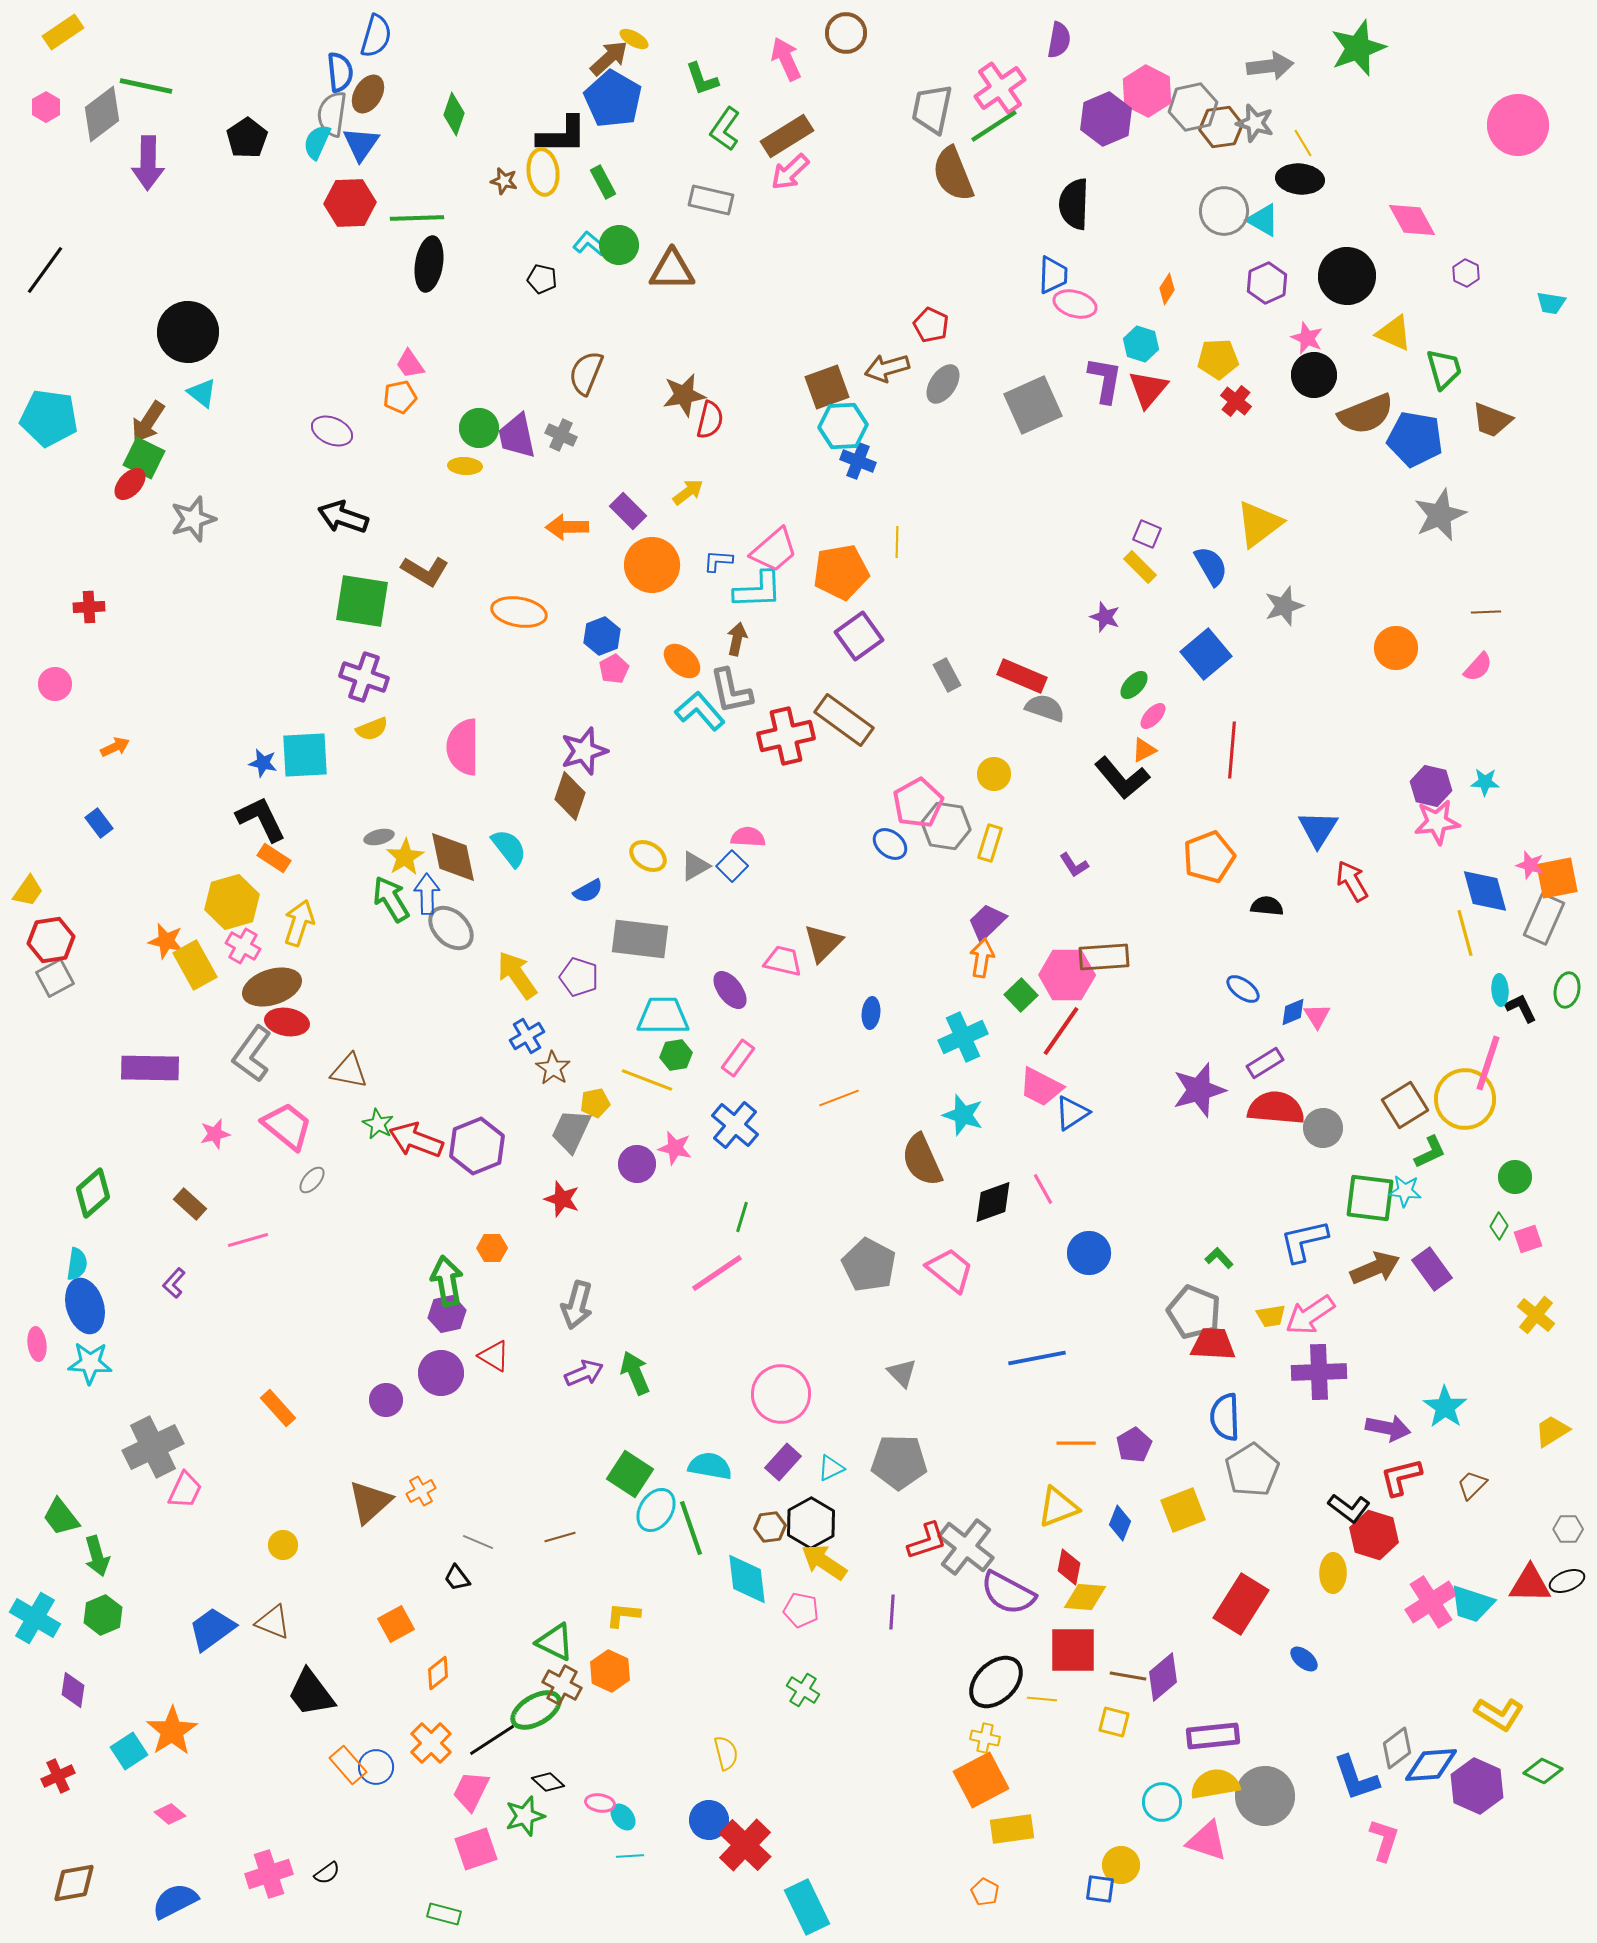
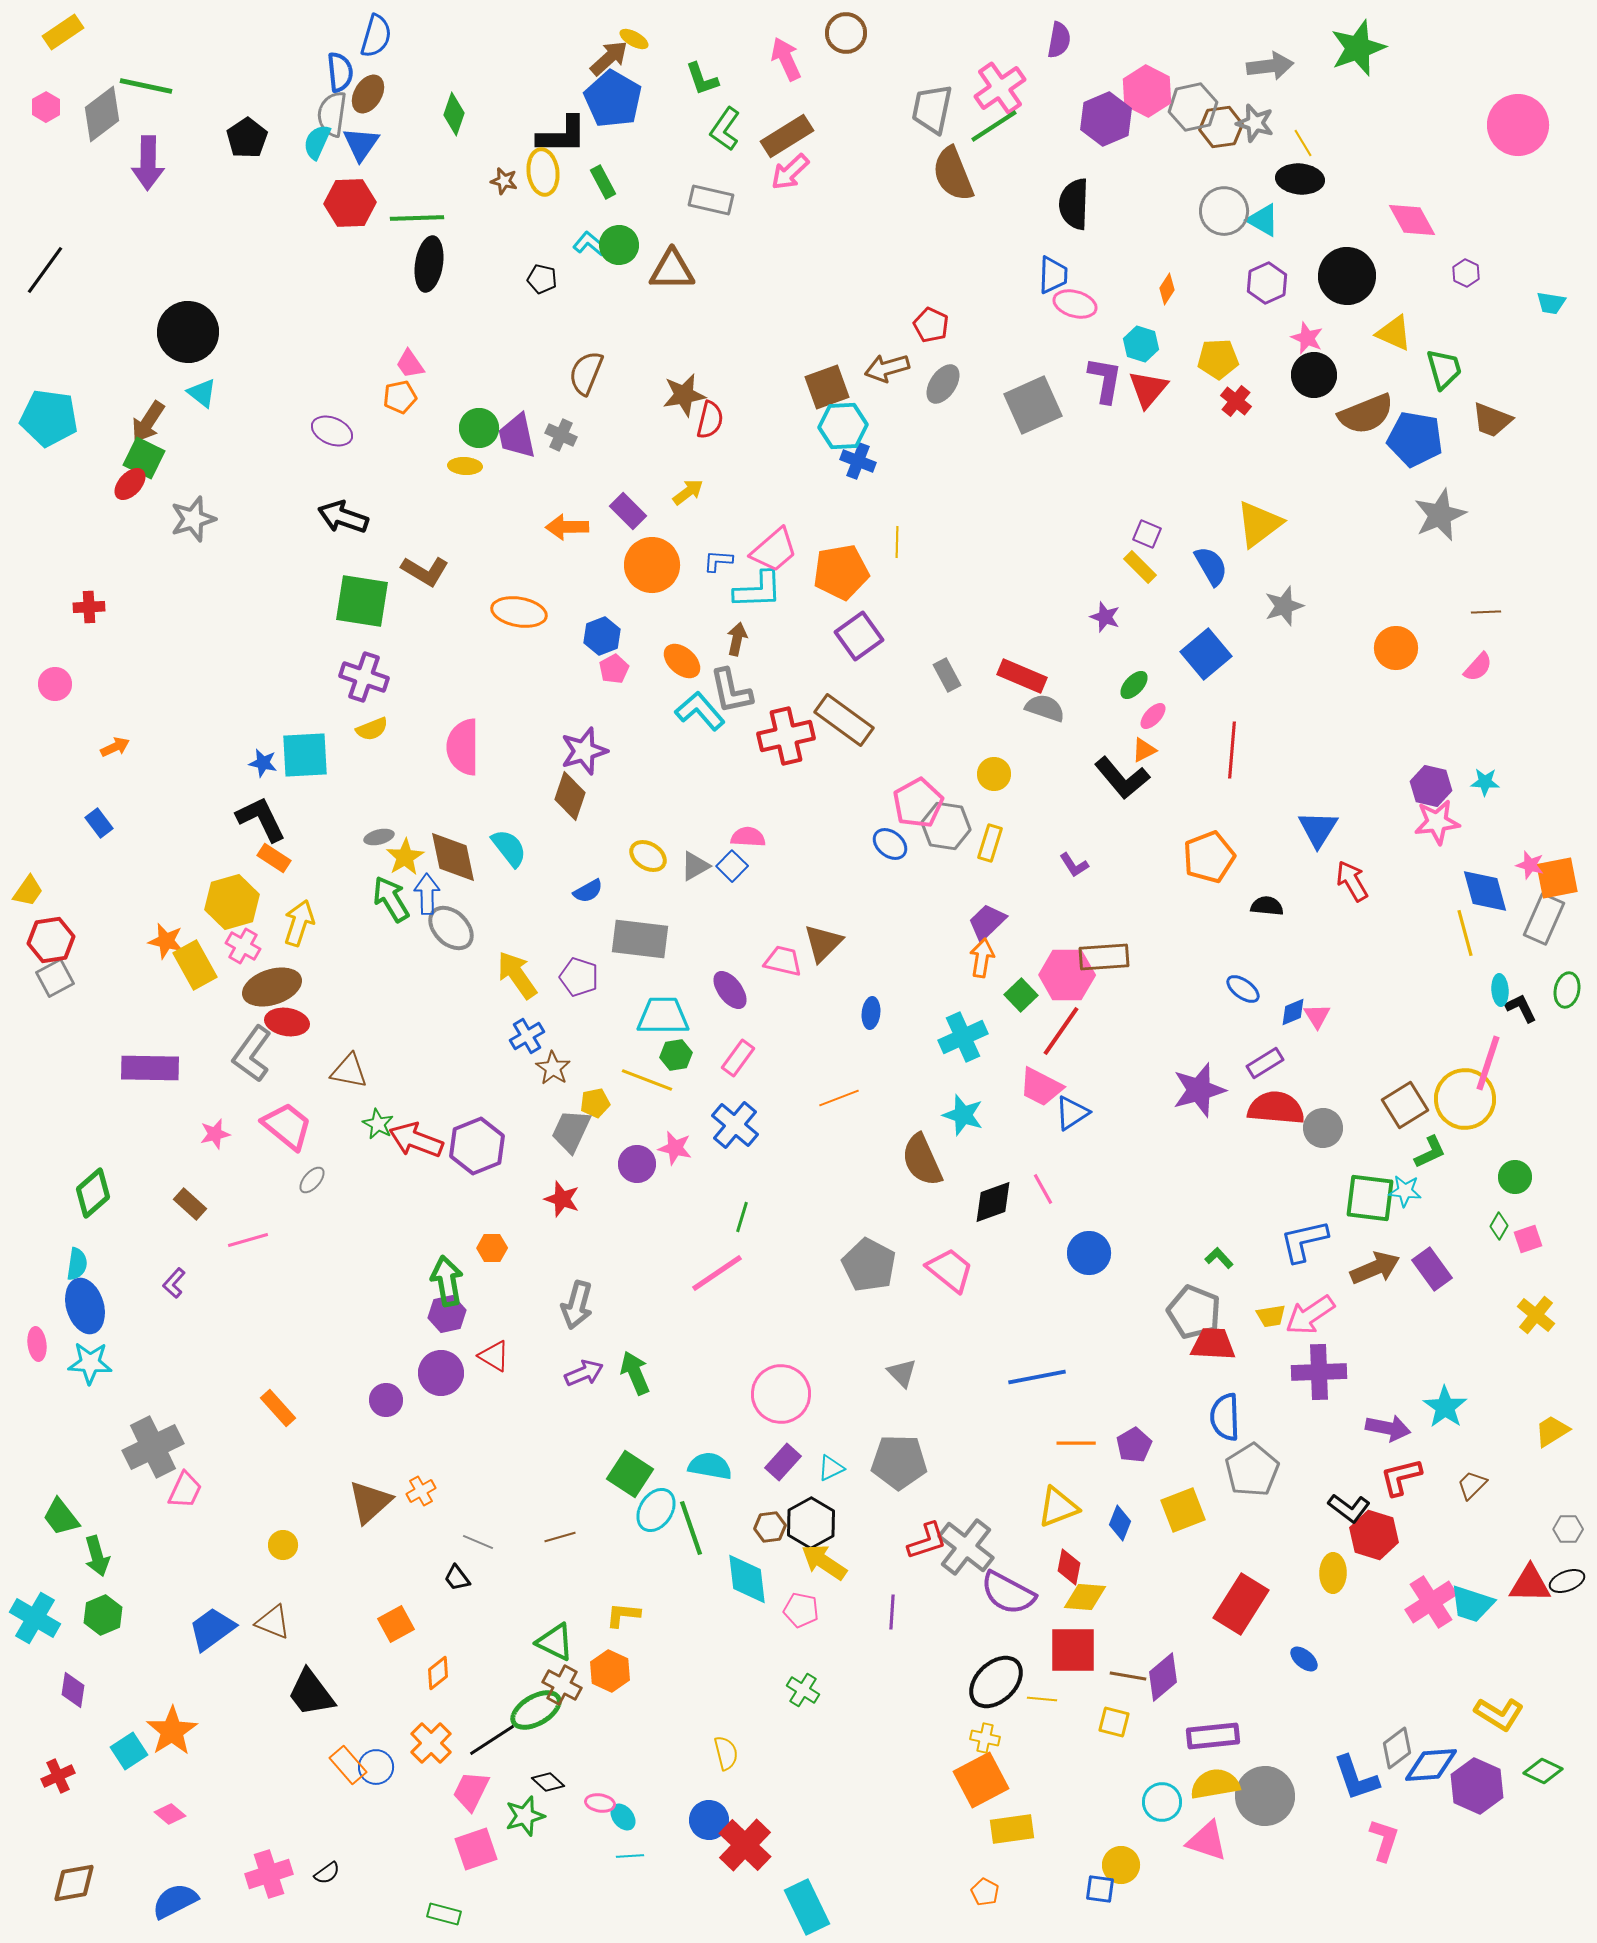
blue line at (1037, 1358): moved 19 px down
